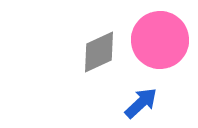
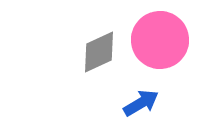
blue arrow: rotated 12 degrees clockwise
